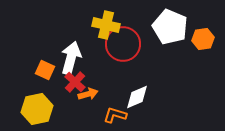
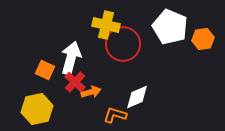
orange arrow: moved 3 px right, 2 px up
